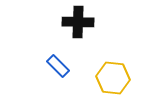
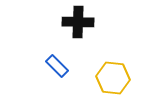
blue rectangle: moved 1 px left
